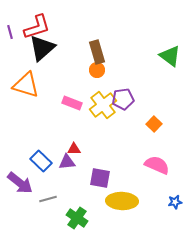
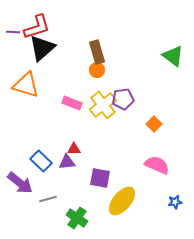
purple line: moved 3 px right; rotated 72 degrees counterclockwise
green triangle: moved 3 px right
yellow ellipse: rotated 52 degrees counterclockwise
